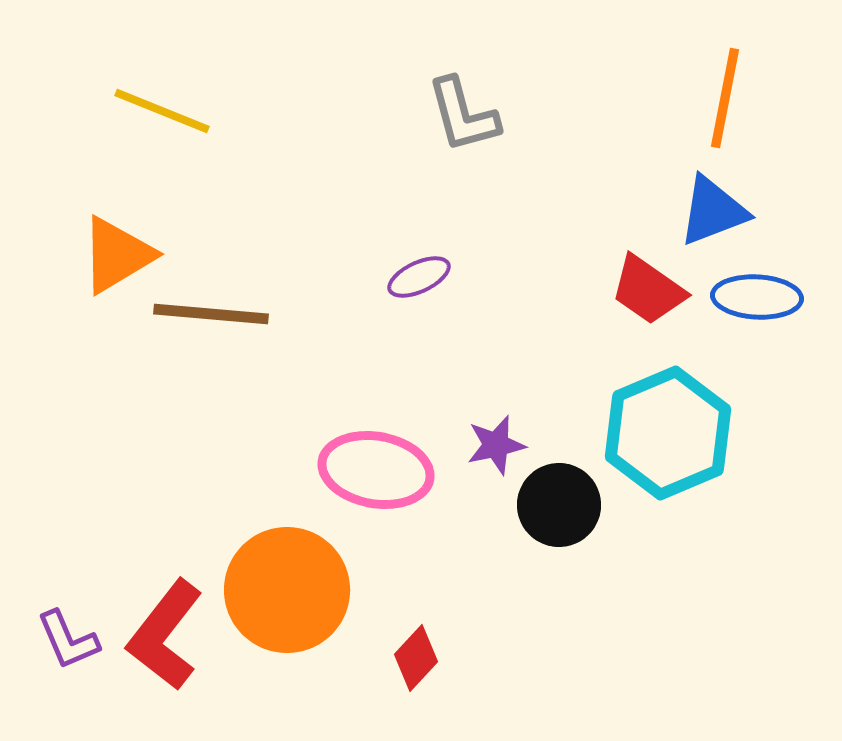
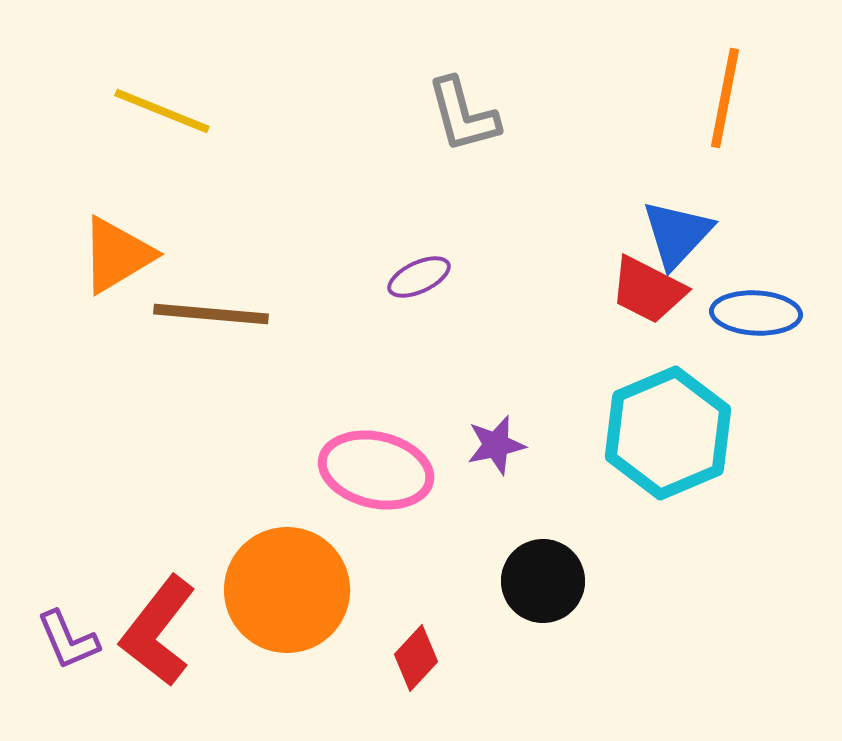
blue triangle: moved 36 px left, 23 px down; rotated 26 degrees counterclockwise
red trapezoid: rotated 8 degrees counterclockwise
blue ellipse: moved 1 px left, 16 px down
pink ellipse: rotated 3 degrees clockwise
black circle: moved 16 px left, 76 px down
red L-shape: moved 7 px left, 4 px up
